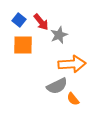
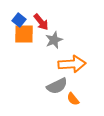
gray star: moved 5 px left, 5 px down
orange square: moved 1 px right, 11 px up
